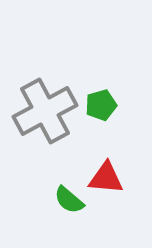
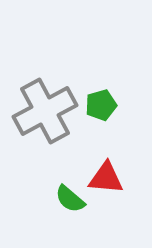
green semicircle: moved 1 px right, 1 px up
